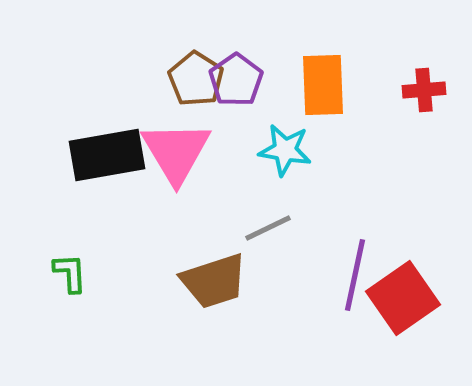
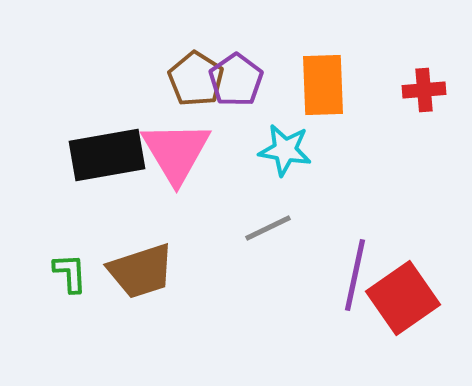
brown trapezoid: moved 73 px left, 10 px up
